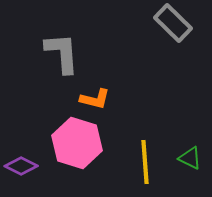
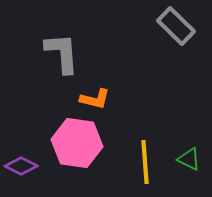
gray rectangle: moved 3 px right, 3 px down
pink hexagon: rotated 9 degrees counterclockwise
green triangle: moved 1 px left, 1 px down
